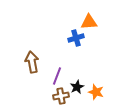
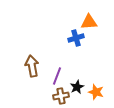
brown arrow: moved 4 px down
